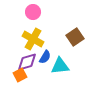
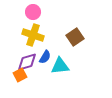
yellow cross: moved 4 px up; rotated 10 degrees counterclockwise
